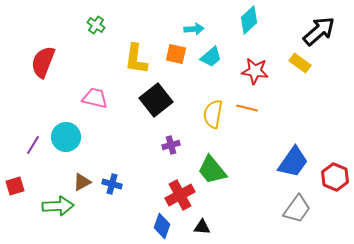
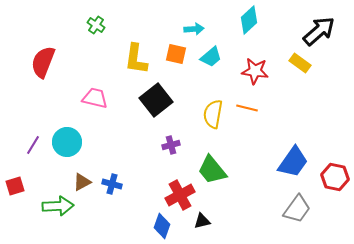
cyan circle: moved 1 px right, 5 px down
red hexagon: rotated 12 degrees counterclockwise
black triangle: moved 6 px up; rotated 18 degrees counterclockwise
